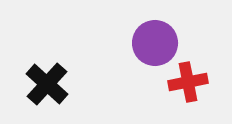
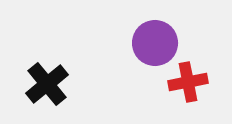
black cross: rotated 9 degrees clockwise
